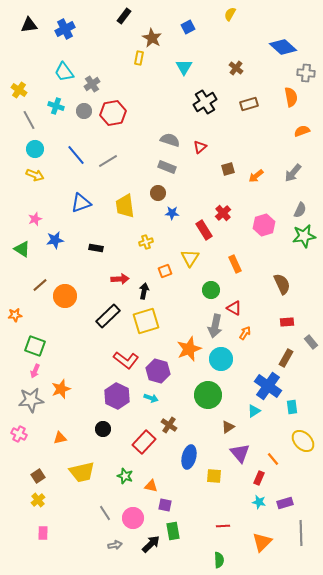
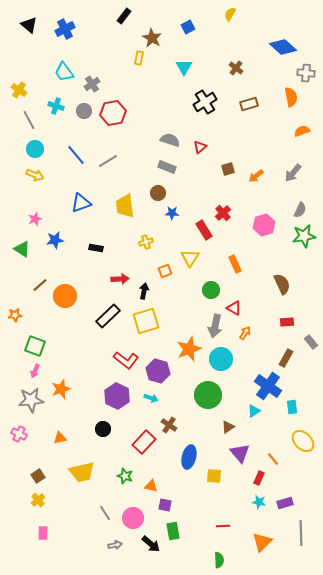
black triangle at (29, 25): rotated 48 degrees clockwise
black arrow at (151, 544): rotated 84 degrees clockwise
